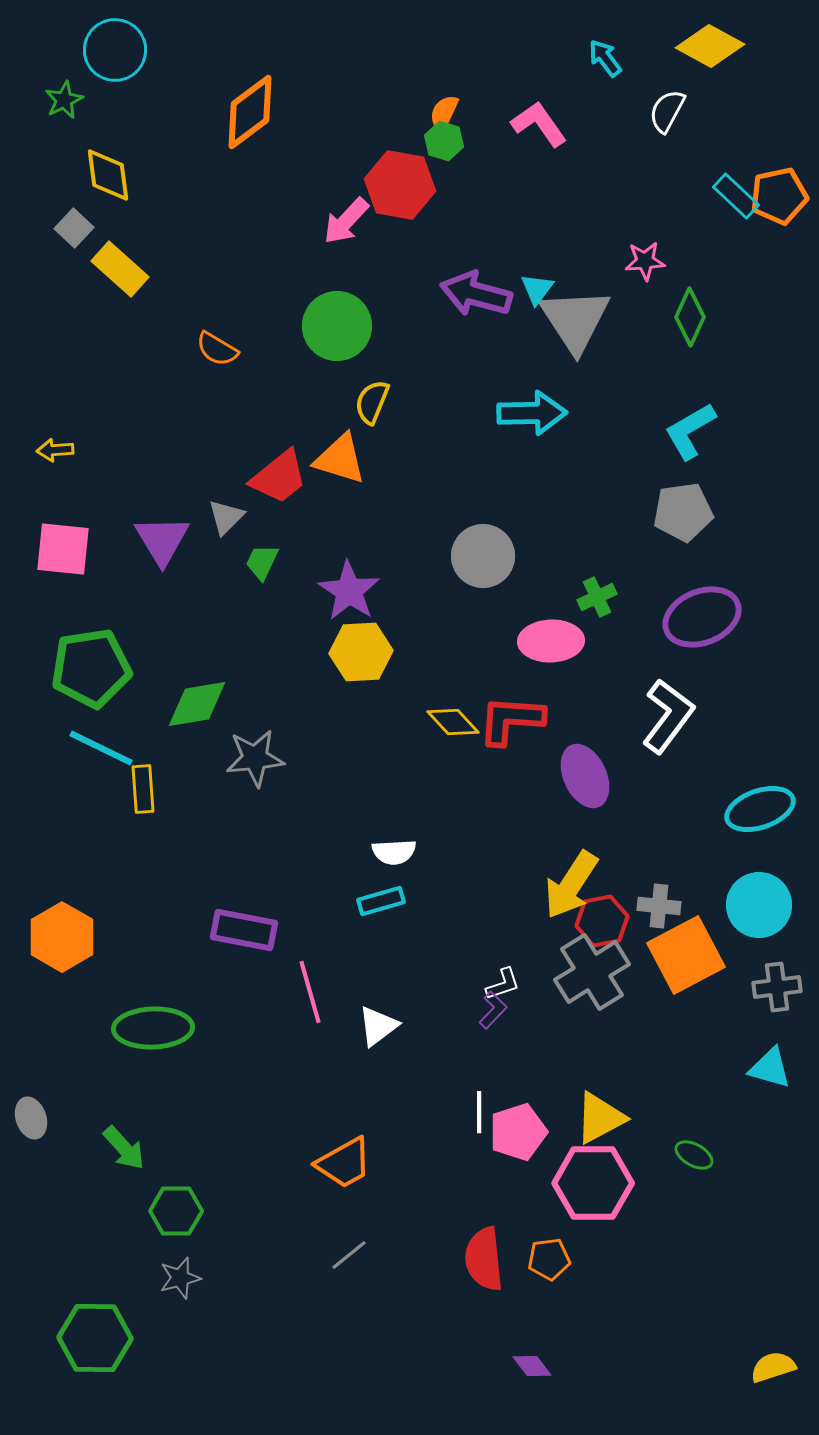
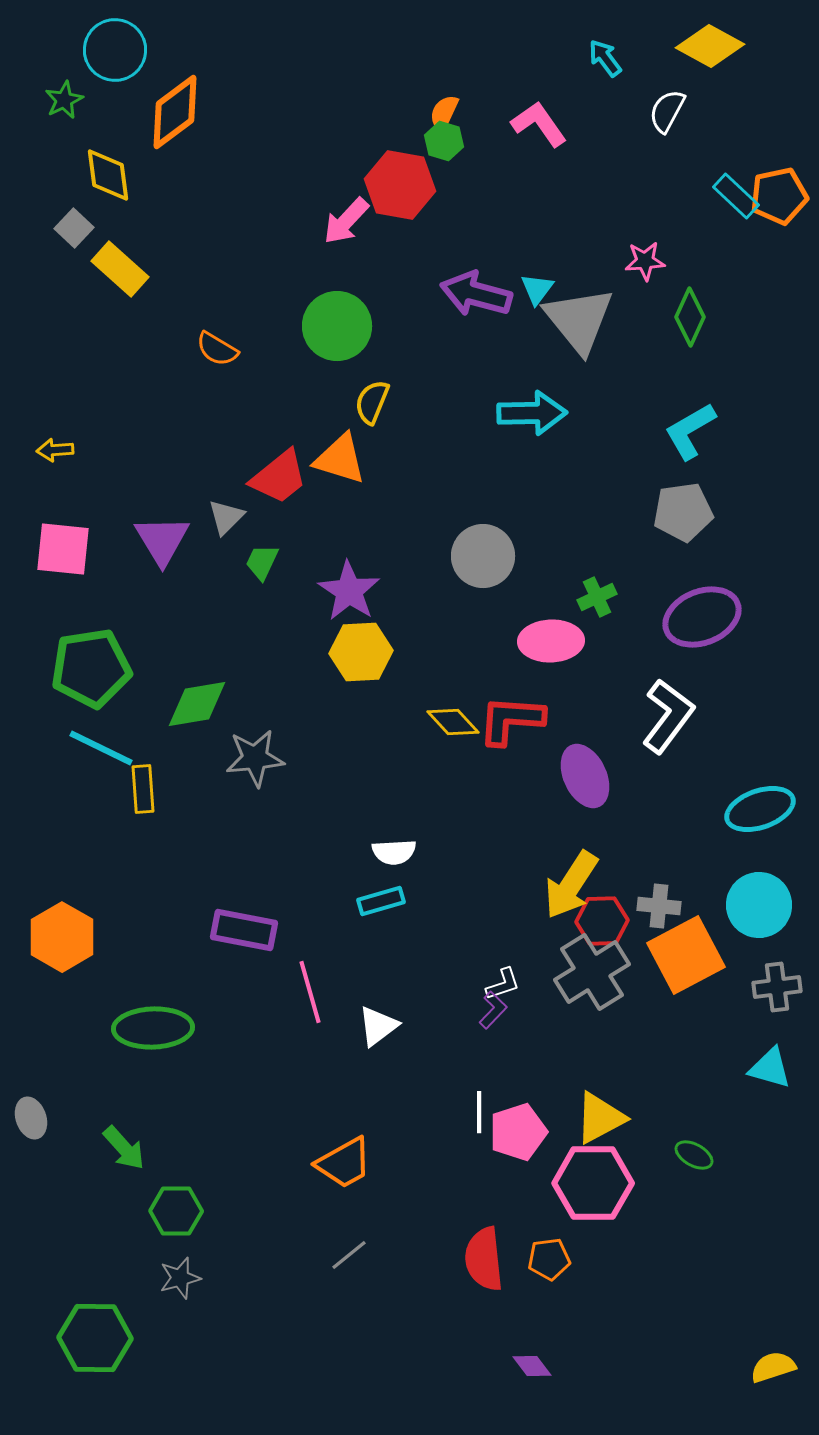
orange diamond at (250, 112): moved 75 px left
gray triangle at (575, 320): moved 4 px right; rotated 6 degrees counterclockwise
red hexagon at (602, 921): rotated 9 degrees clockwise
